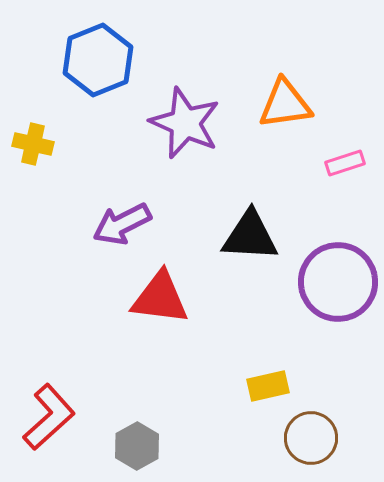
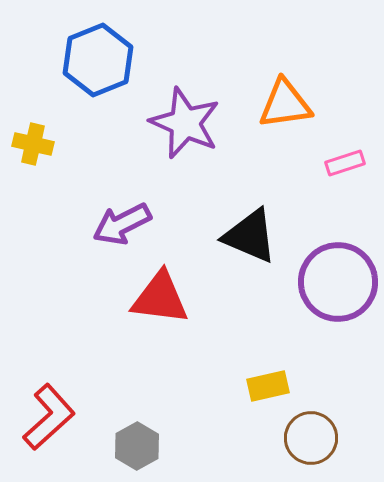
black triangle: rotated 20 degrees clockwise
